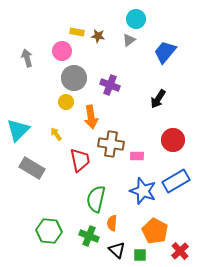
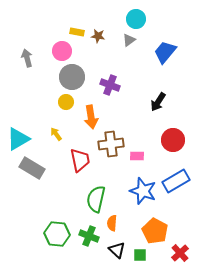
gray circle: moved 2 px left, 1 px up
black arrow: moved 3 px down
cyan triangle: moved 9 px down; rotated 15 degrees clockwise
brown cross: rotated 15 degrees counterclockwise
green hexagon: moved 8 px right, 3 px down
red cross: moved 2 px down
